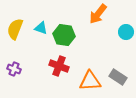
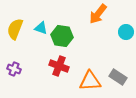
green hexagon: moved 2 px left, 1 px down
